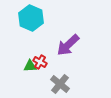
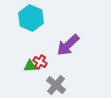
gray cross: moved 4 px left, 1 px down
